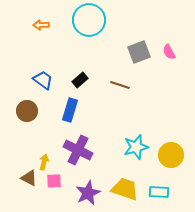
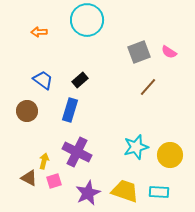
cyan circle: moved 2 px left
orange arrow: moved 2 px left, 7 px down
pink semicircle: rotated 28 degrees counterclockwise
brown line: moved 28 px right, 2 px down; rotated 66 degrees counterclockwise
purple cross: moved 1 px left, 2 px down
yellow circle: moved 1 px left
yellow arrow: moved 1 px up
pink square: rotated 14 degrees counterclockwise
yellow trapezoid: moved 2 px down
